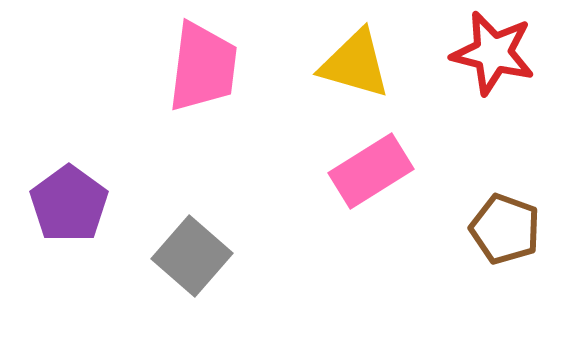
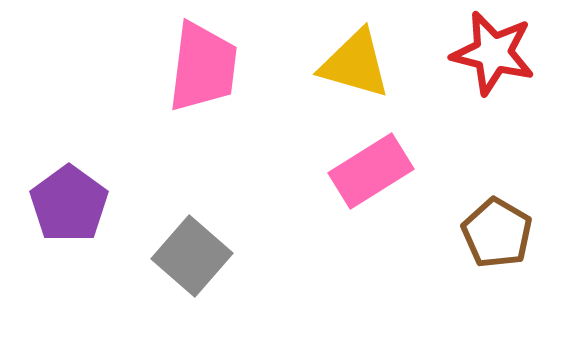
brown pentagon: moved 8 px left, 4 px down; rotated 10 degrees clockwise
